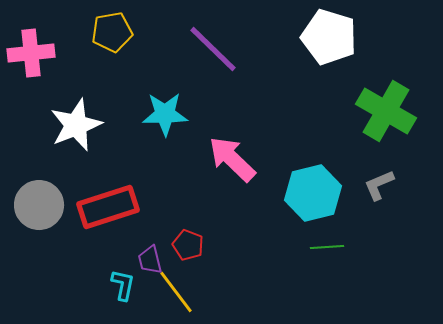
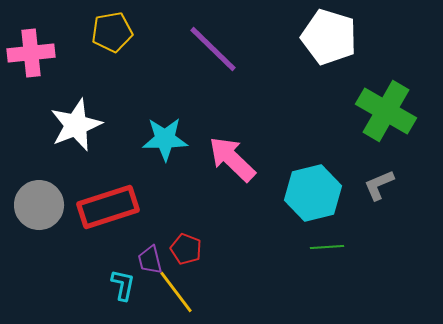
cyan star: moved 25 px down
red pentagon: moved 2 px left, 4 px down
